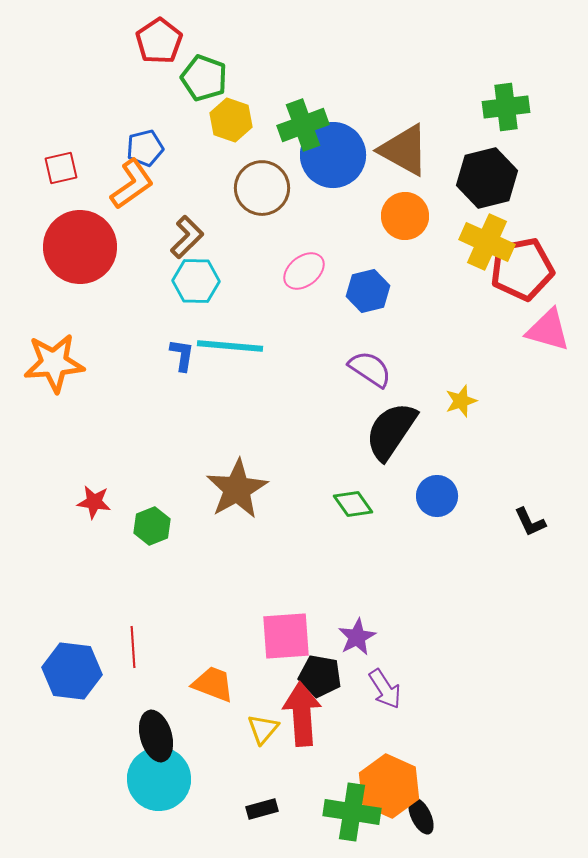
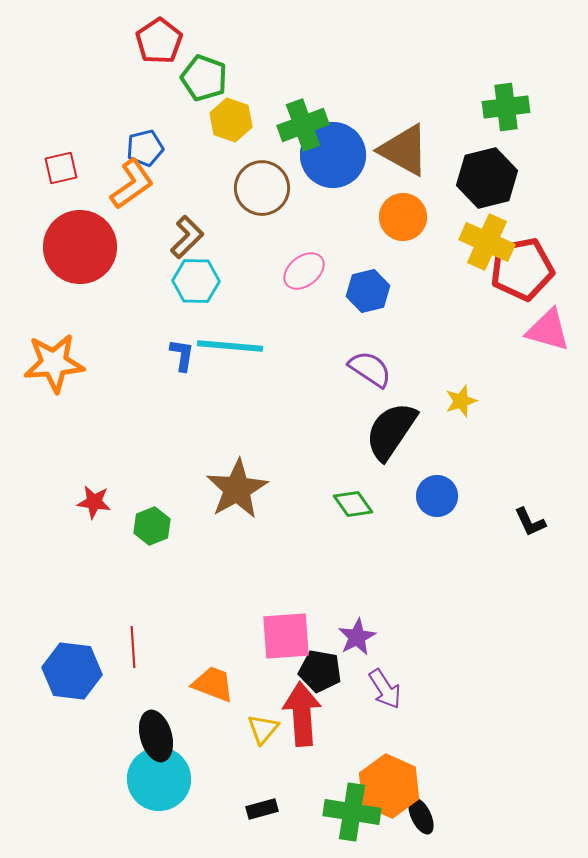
orange circle at (405, 216): moved 2 px left, 1 px down
black pentagon at (320, 676): moved 5 px up
